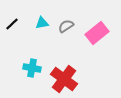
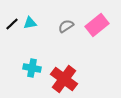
cyan triangle: moved 12 px left
pink rectangle: moved 8 px up
